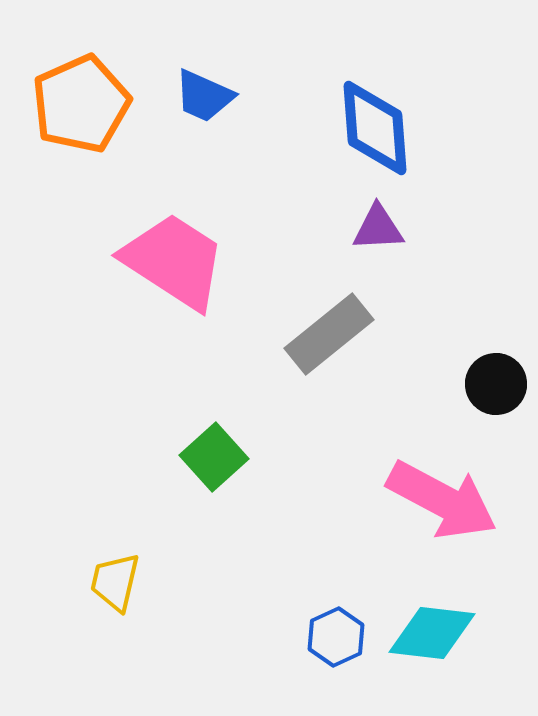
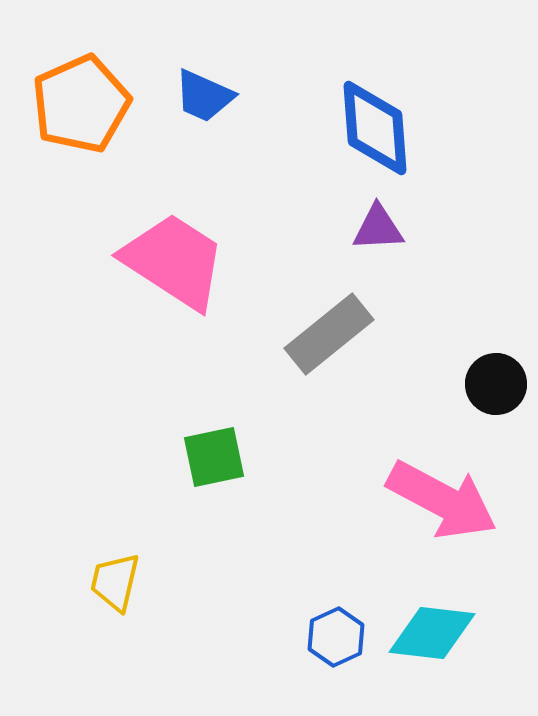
green square: rotated 30 degrees clockwise
